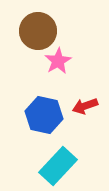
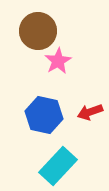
red arrow: moved 5 px right, 6 px down
